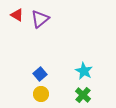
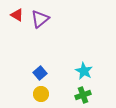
blue square: moved 1 px up
green cross: rotated 28 degrees clockwise
